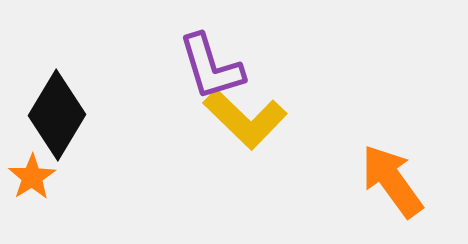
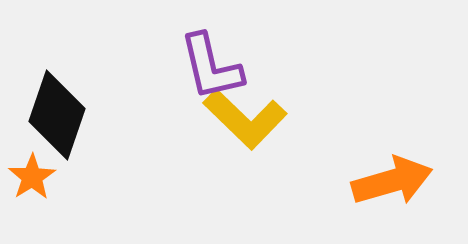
purple L-shape: rotated 4 degrees clockwise
black diamond: rotated 12 degrees counterclockwise
orange arrow: rotated 110 degrees clockwise
